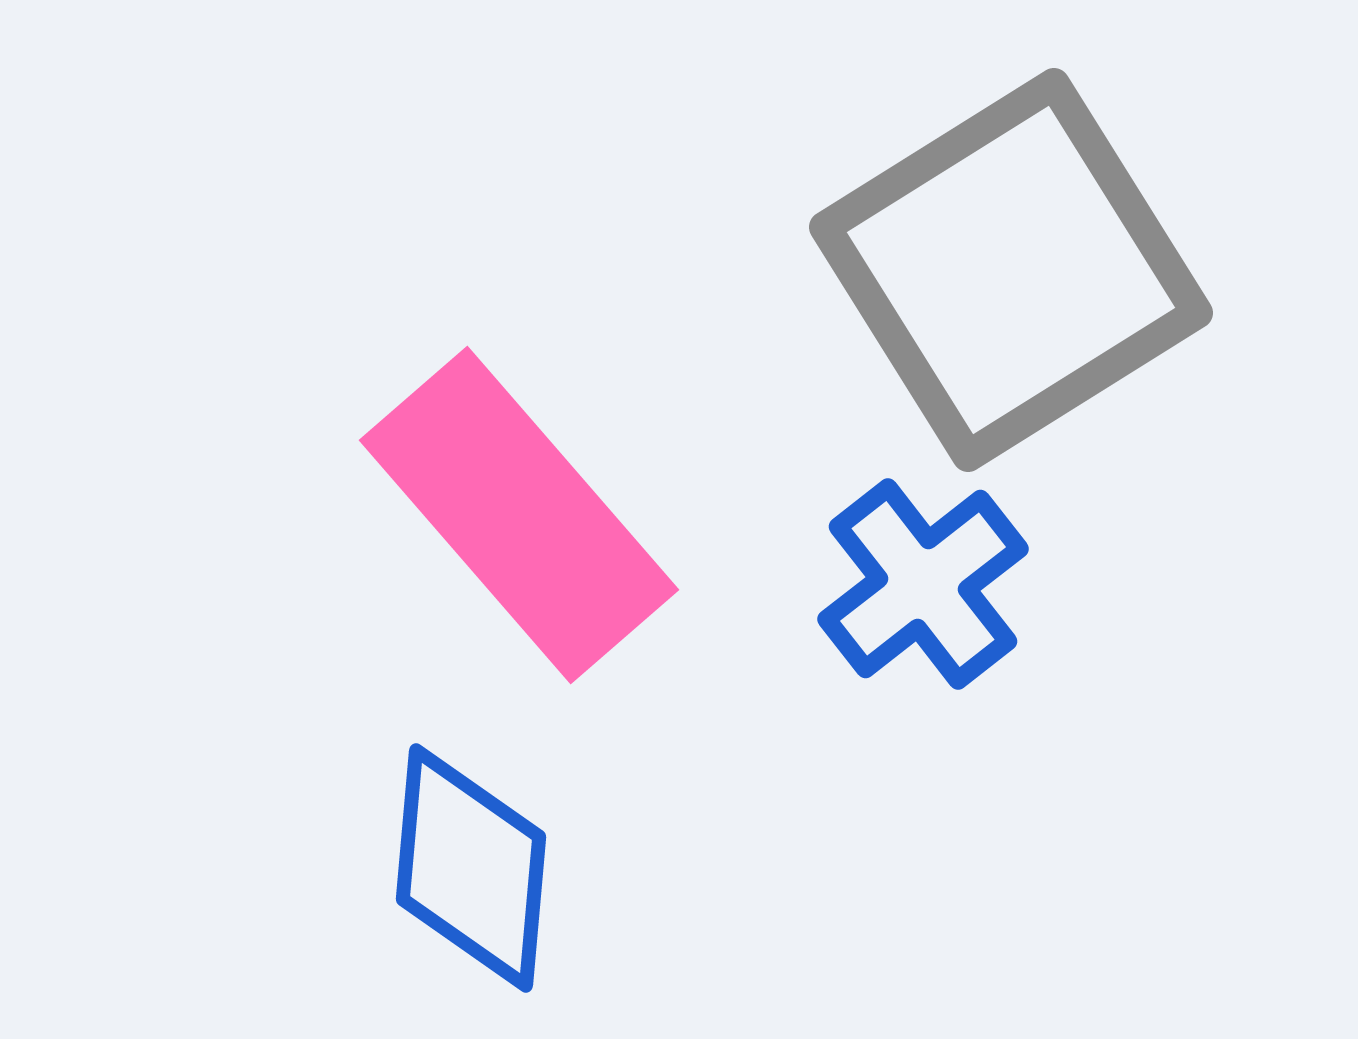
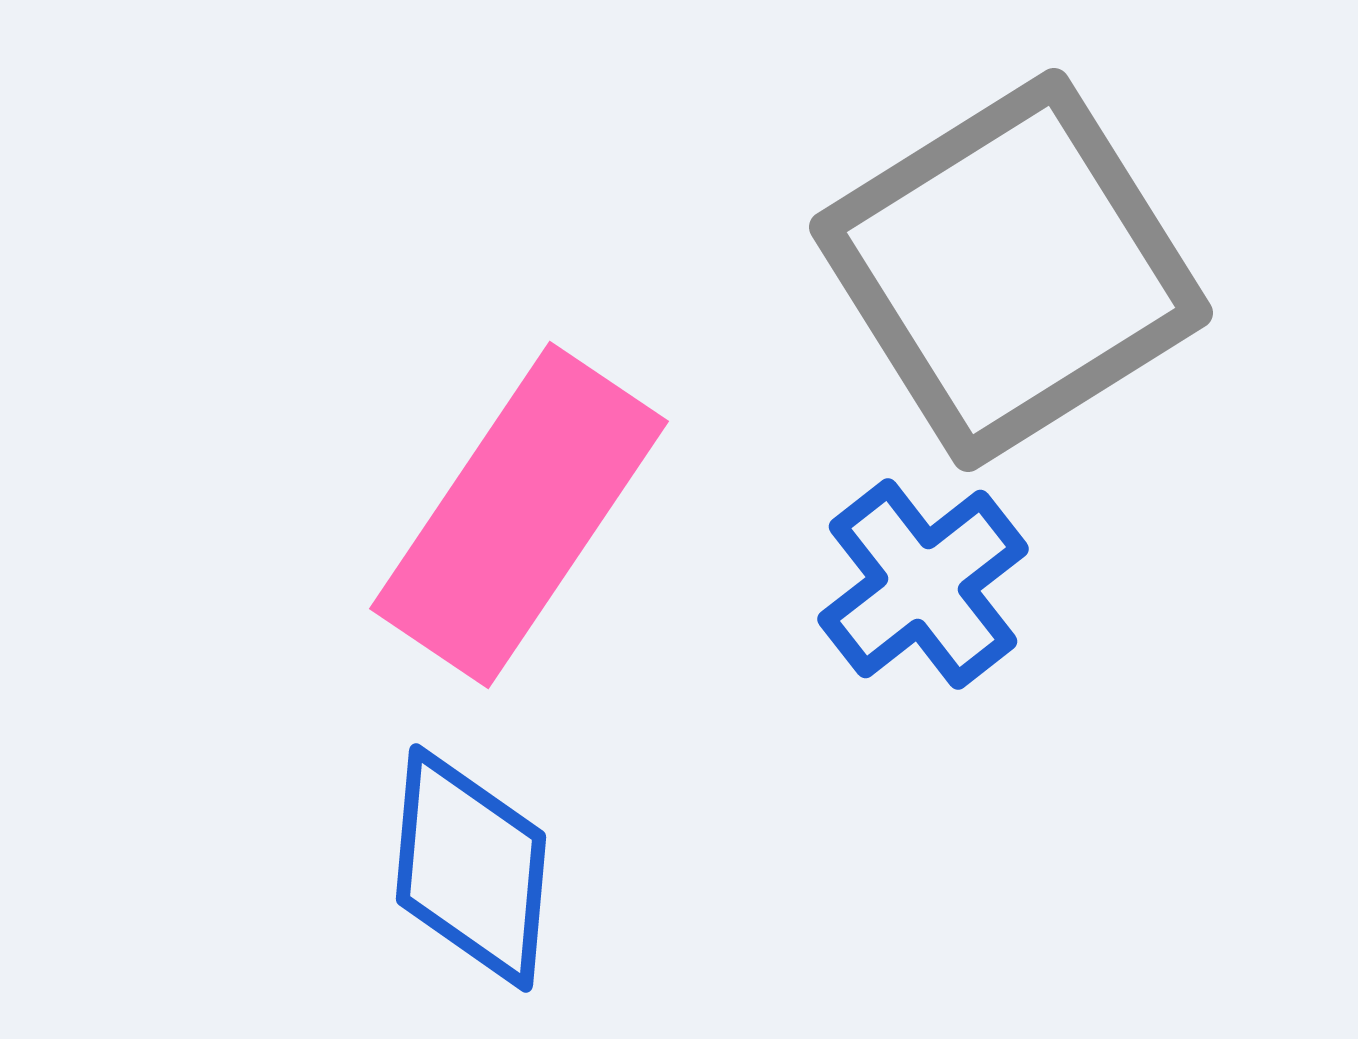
pink rectangle: rotated 75 degrees clockwise
